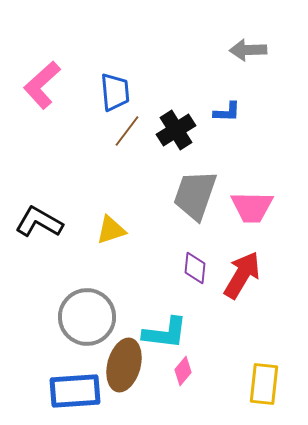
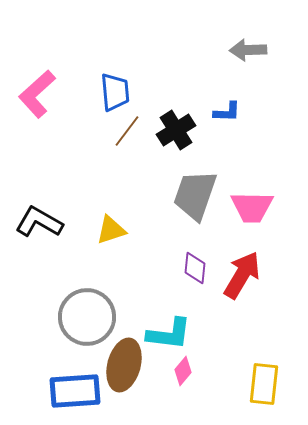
pink L-shape: moved 5 px left, 9 px down
cyan L-shape: moved 4 px right, 1 px down
